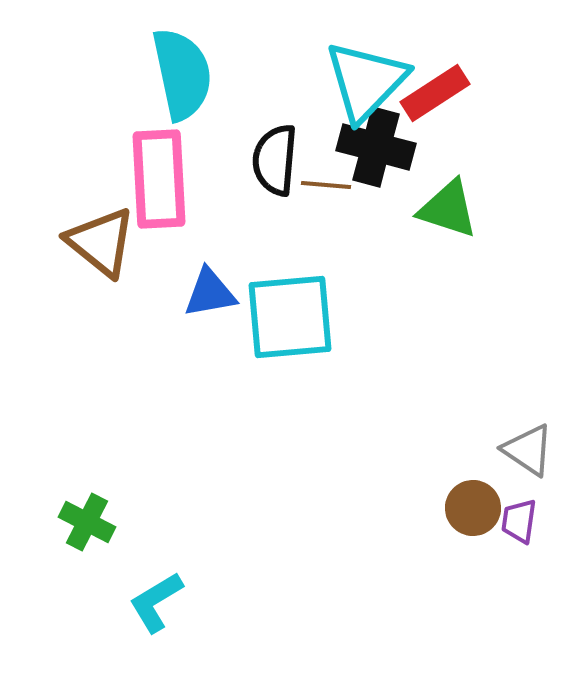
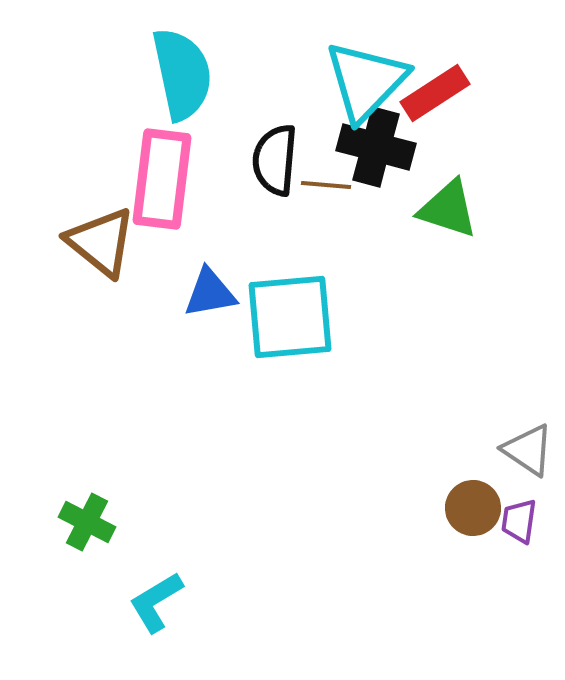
pink rectangle: moved 3 px right; rotated 10 degrees clockwise
